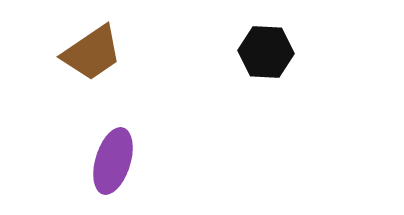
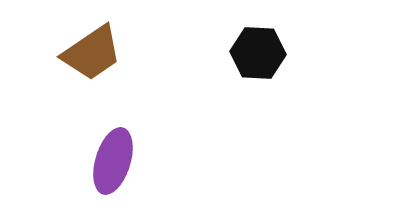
black hexagon: moved 8 px left, 1 px down
